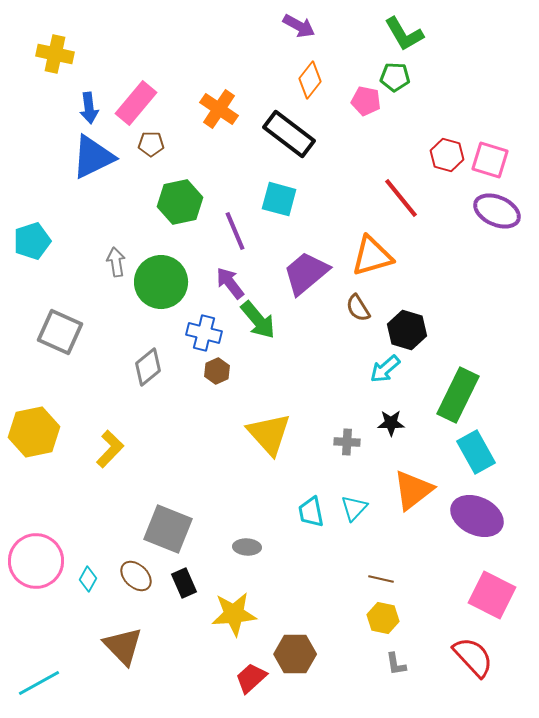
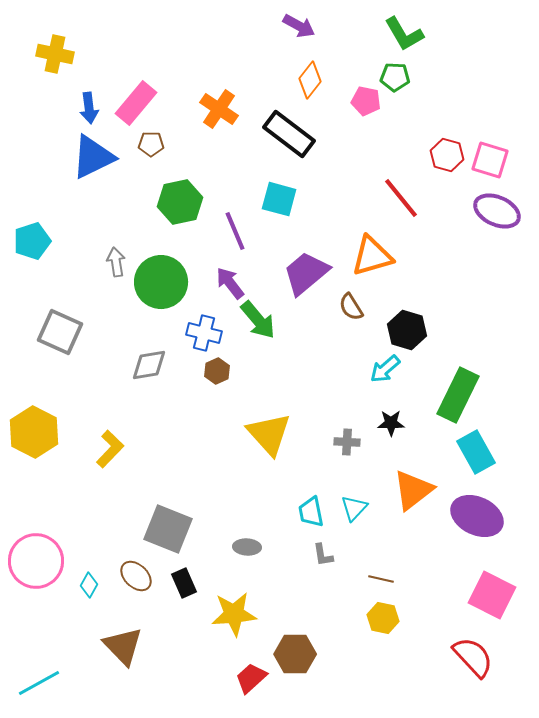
brown semicircle at (358, 308): moved 7 px left, 1 px up
gray diamond at (148, 367): moved 1 px right, 2 px up; rotated 30 degrees clockwise
yellow hexagon at (34, 432): rotated 21 degrees counterclockwise
cyan diamond at (88, 579): moved 1 px right, 6 px down
gray L-shape at (396, 664): moved 73 px left, 109 px up
